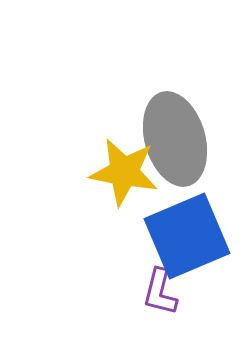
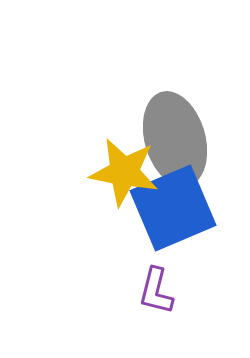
blue square: moved 14 px left, 28 px up
purple L-shape: moved 4 px left, 1 px up
